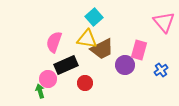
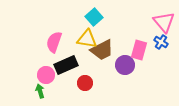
brown trapezoid: moved 1 px down
blue cross: moved 28 px up; rotated 24 degrees counterclockwise
pink circle: moved 2 px left, 4 px up
